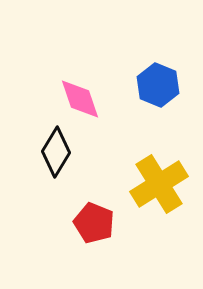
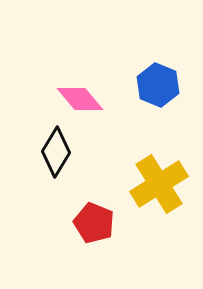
pink diamond: rotated 21 degrees counterclockwise
